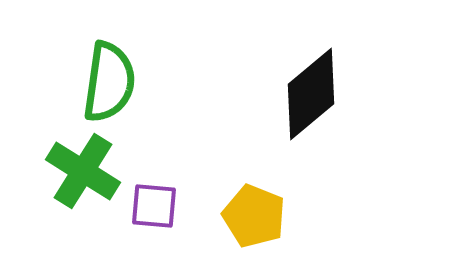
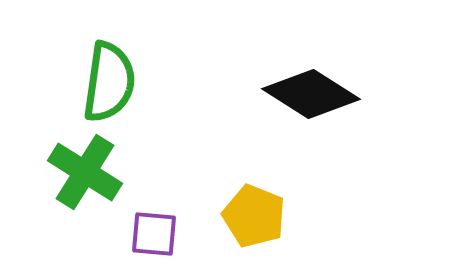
black diamond: rotated 72 degrees clockwise
green cross: moved 2 px right, 1 px down
purple square: moved 28 px down
